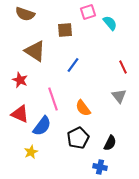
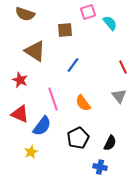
orange semicircle: moved 5 px up
